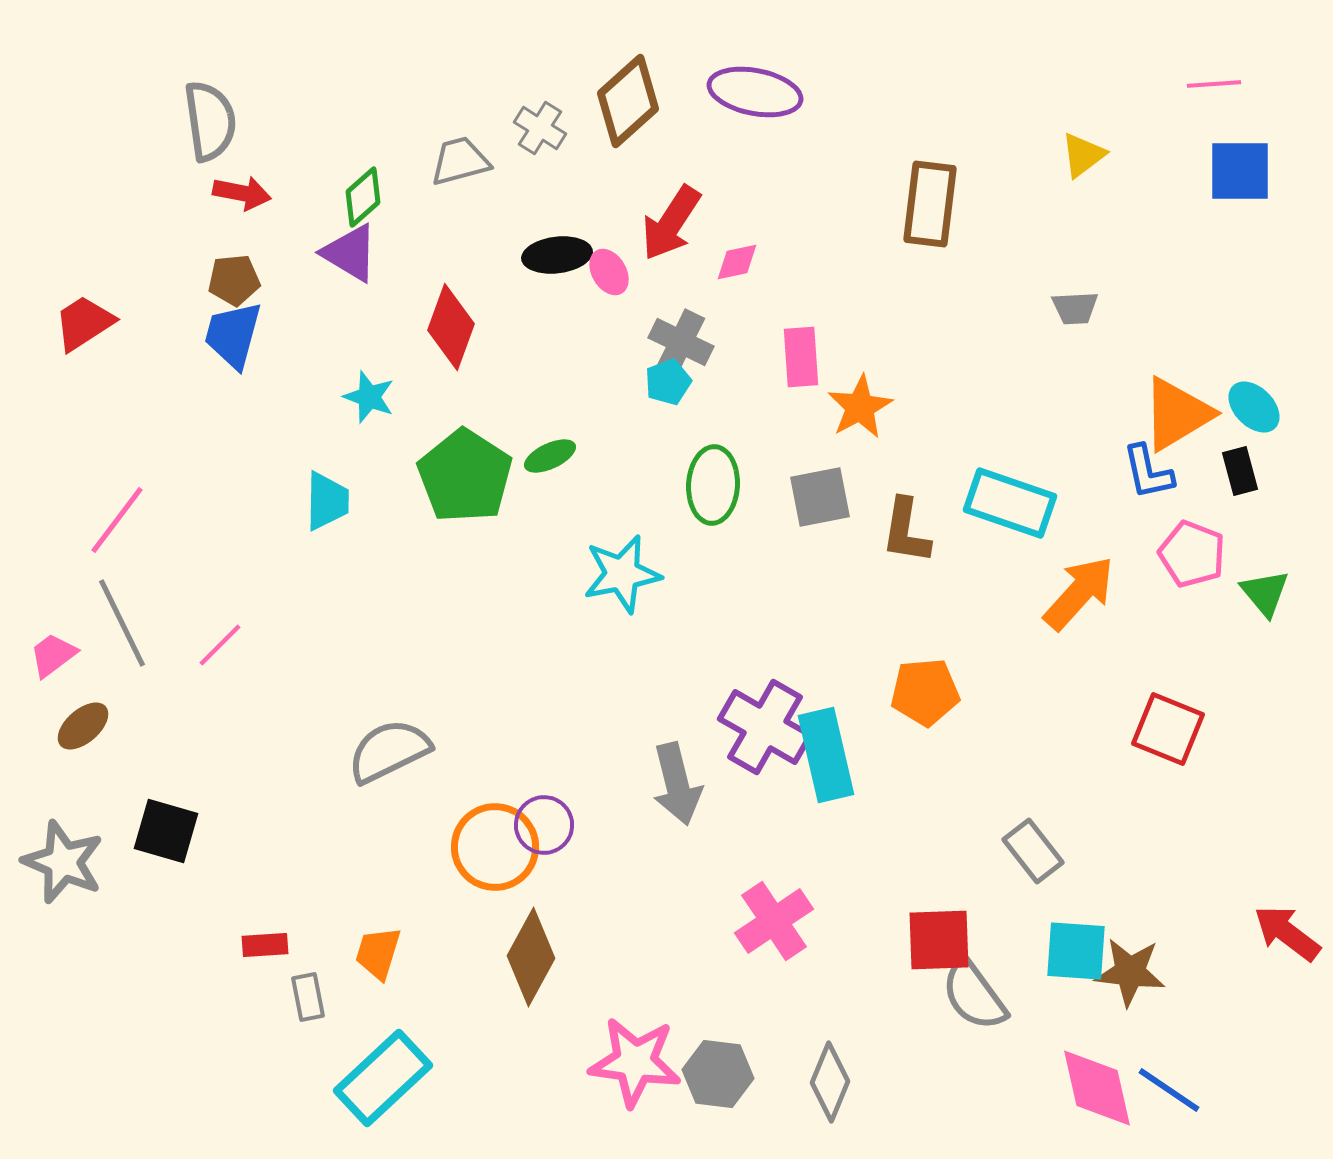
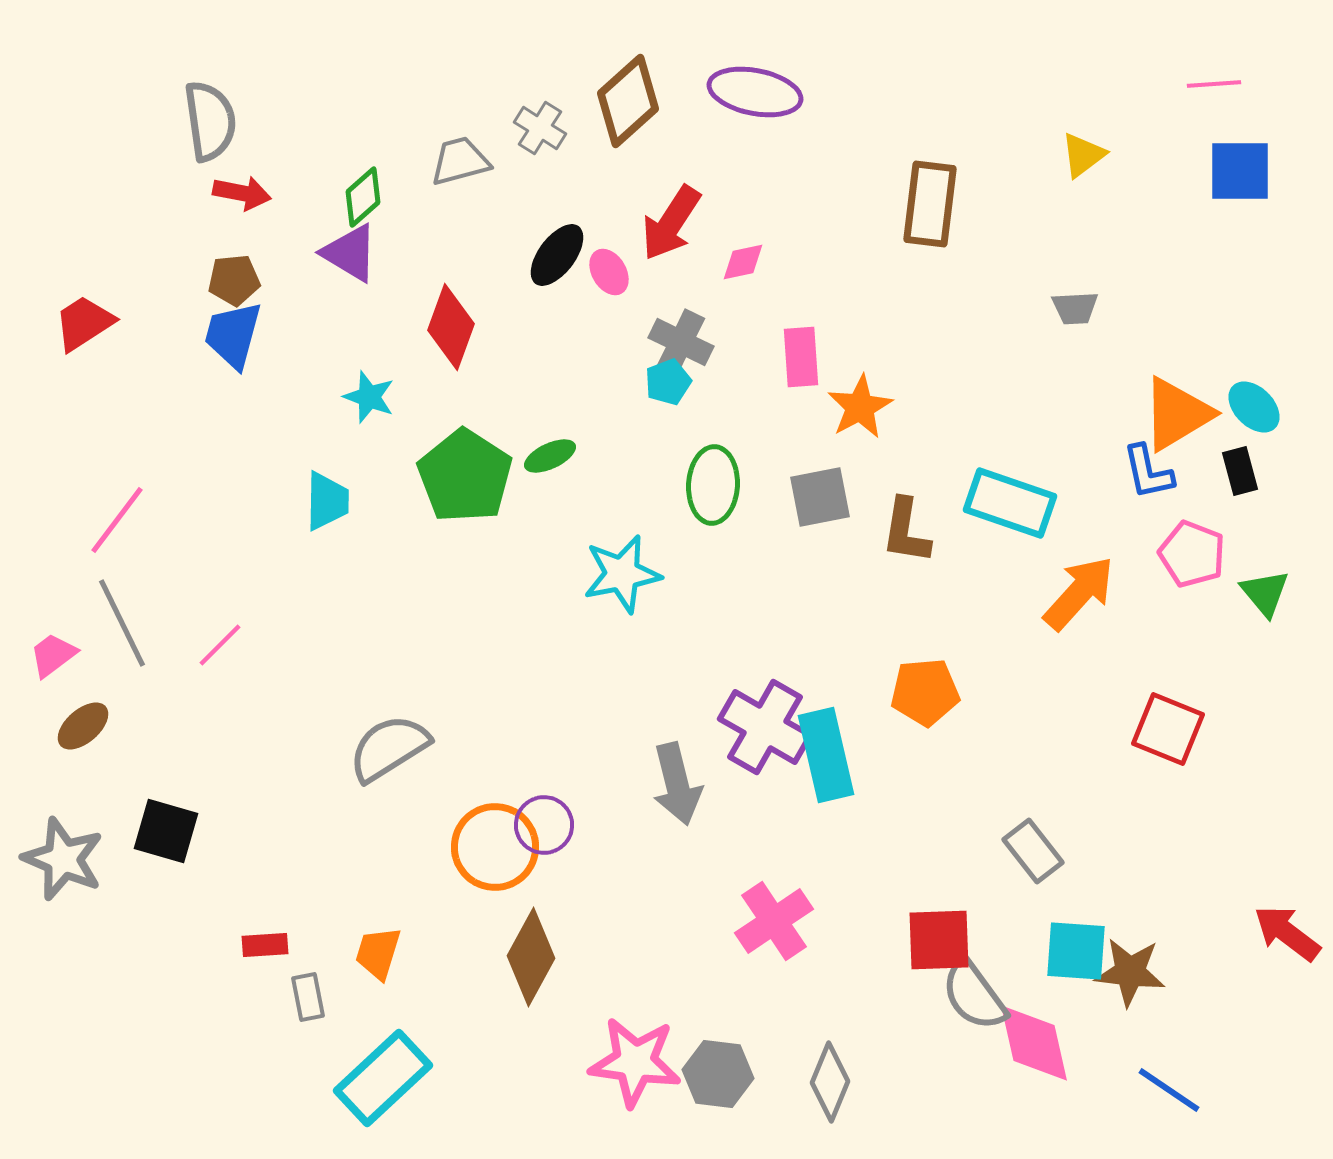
black ellipse at (557, 255): rotated 46 degrees counterclockwise
pink diamond at (737, 262): moved 6 px right
gray semicircle at (389, 751): moved 3 px up; rotated 6 degrees counterclockwise
gray star at (63, 862): moved 3 px up
pink diamond at (1097, 1088): moved 63 px left, 45 px up
